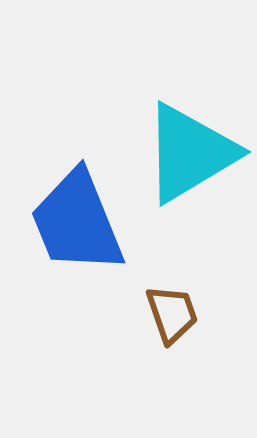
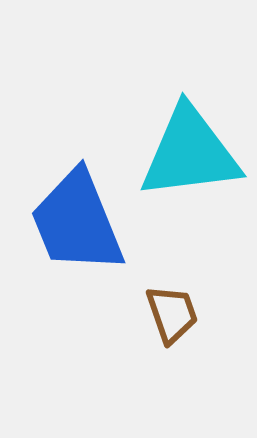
cyan triangle: rotated 24 degrees clockwise
